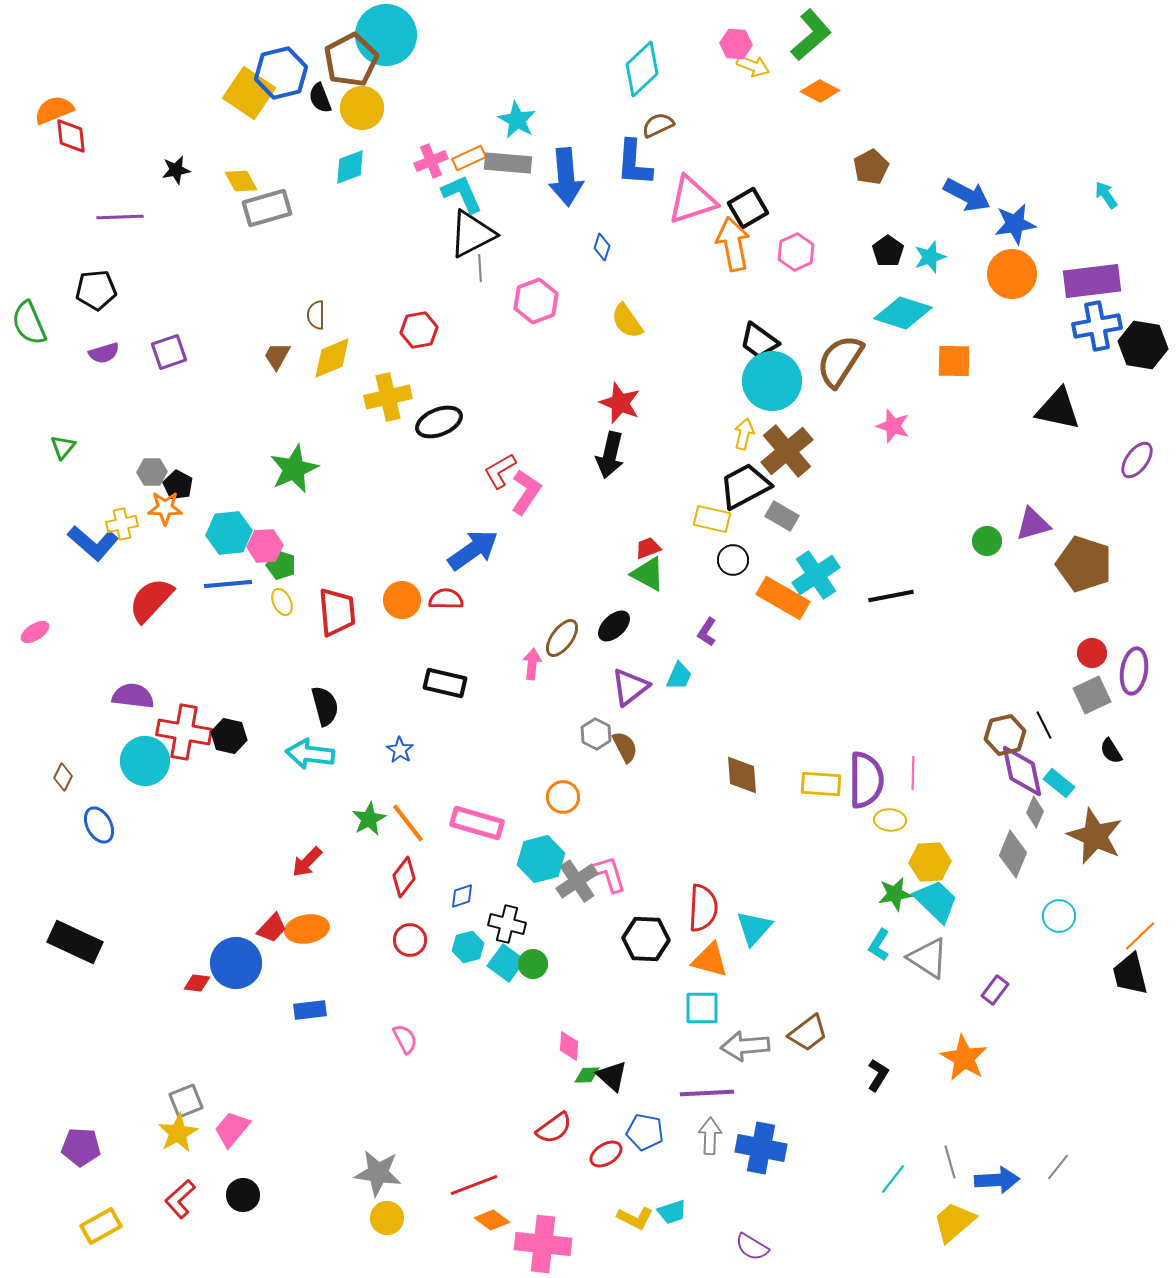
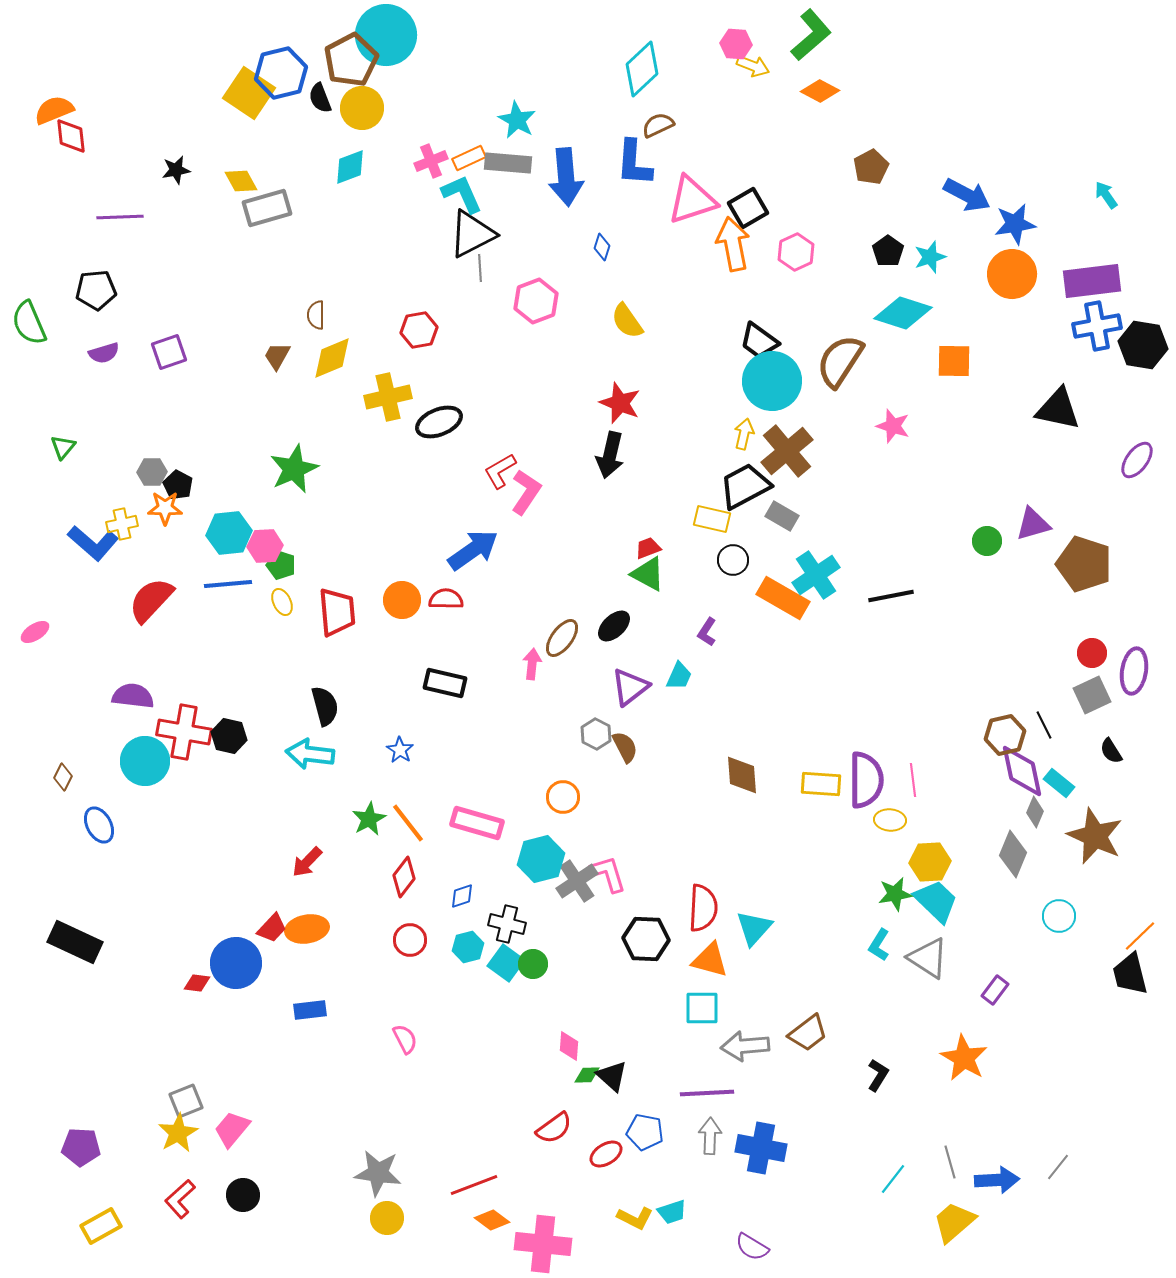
pink line at (913, 773): moved 7 px down; rotated 8 degrees counterclockwise
